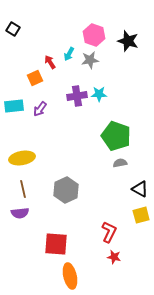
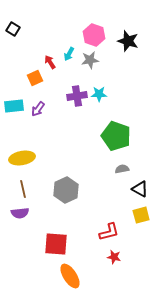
purple arrow: moved 2 px left
gray semicircle: moved 2 px right, 6 px down
red L-shape: rotated 50 degrees clockwise
orange ellipse: rotated 20 degrees counterclockwise
